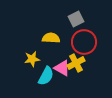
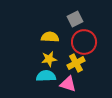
gray square: moved 1 px left
yellow semicircle: moved 1 px left, 1 px up
yellow star: moved 17 px right
pink triangle: moved 6 px right, 16 px down; rotated 12 degrees counterclockwise
cyan semicircle: rotated 120 degrees counterclockwise
